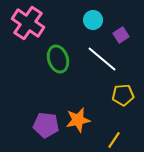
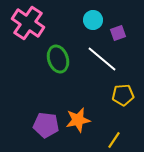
purple square: moved 3 px left, 2 px up; rotated 14 degrees clockwise
